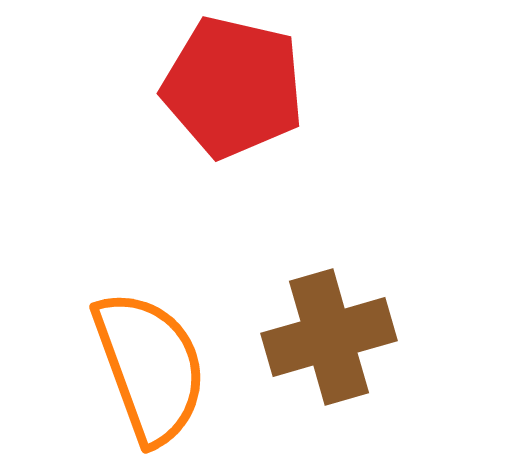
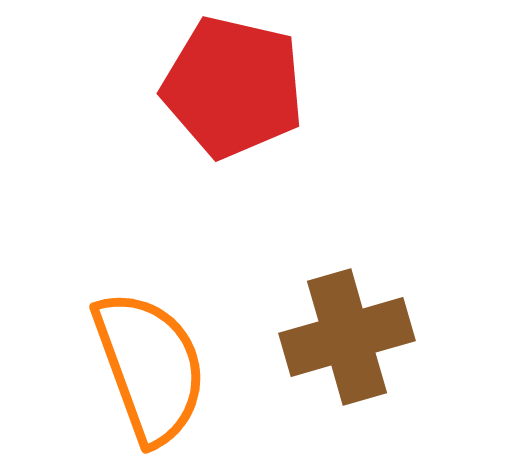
brown cross: moved 18 px right
